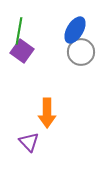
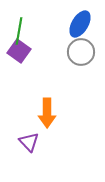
blue ellipse: moved 5 px right, 6 px up
purple square: moved 3 px left
